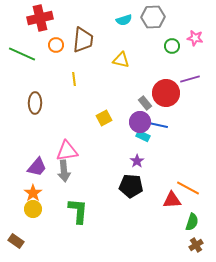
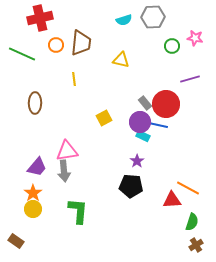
brown trapezoid: moved 2 px left, 3 px down
red circle: moved 11 px down
